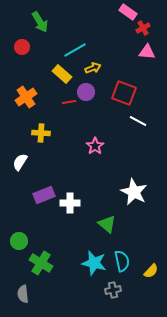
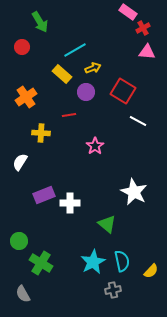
red square: moved 1 px left, 2 px up; rotated 10 degrees clockwise
red line: moved 13 px down
cyan star: moved 1 px left, 1 px up; rotated 30 degrees clockwise
gray semicircle: rotated 24 degrees counterclockwise
